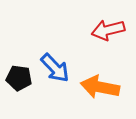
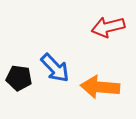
red arrow: moved 3 px up
orange arrow: rotated 6 degrees counterclockwise
